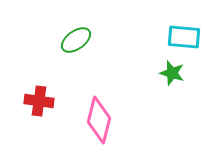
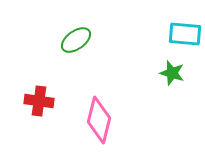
cyan rectangle: moved 1 px right, 3 px up
